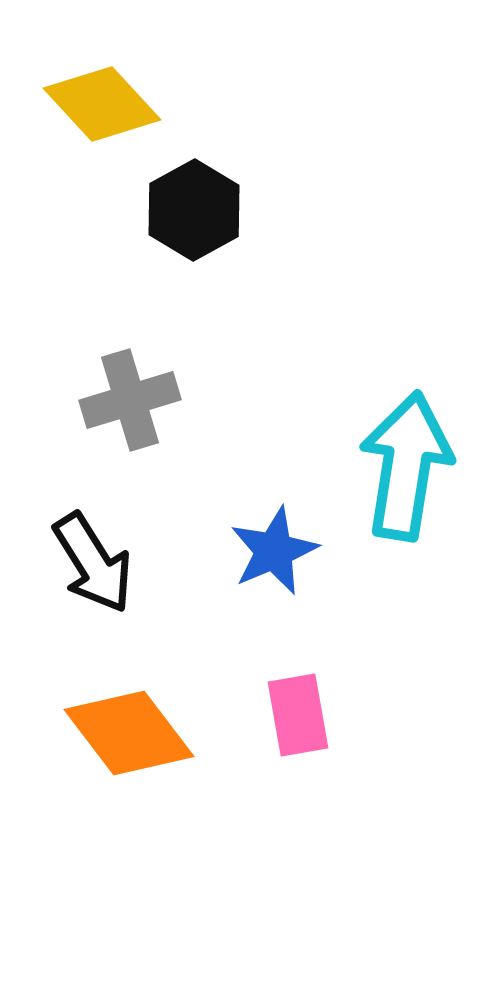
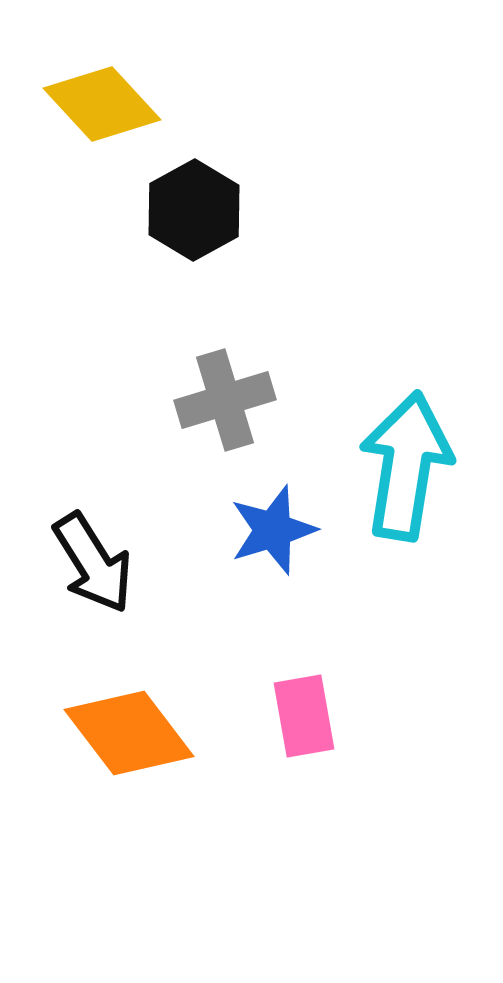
gray cross: moved 95 px right
blue star: moved 1 px left, 21 px up; rotated 6 degrees clockwise
pink rectangle: moved 6 px right, 1 px down
